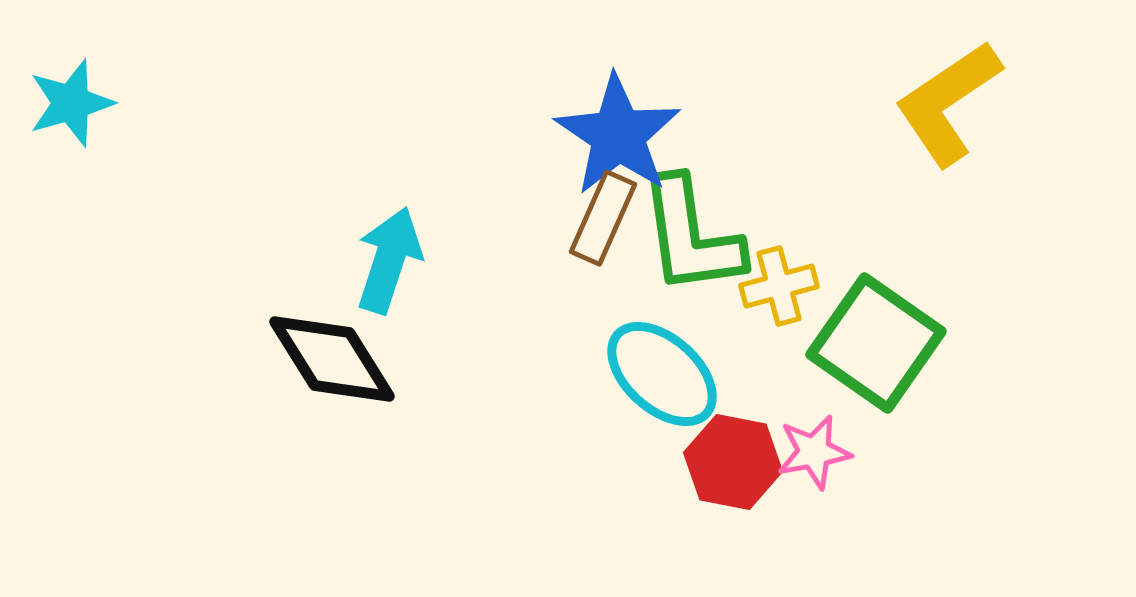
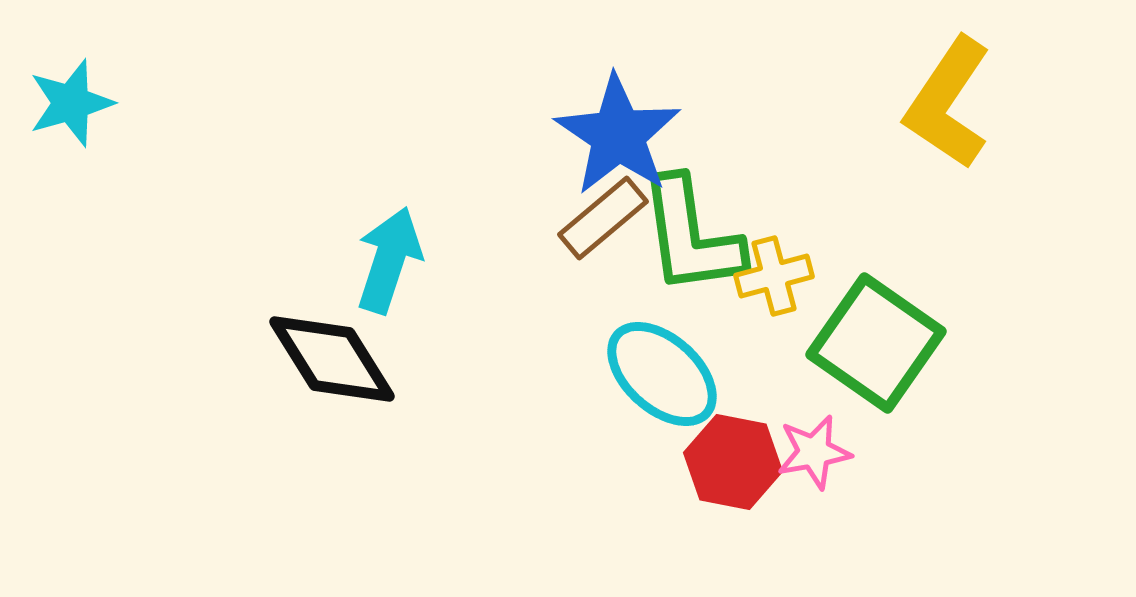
yellow L-shape: rotated 22 degrees counterclockwise
brown rectangle: rotated 26 degrees clockwise
yellow cross: moved 5 px left, 10 px up
